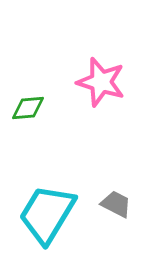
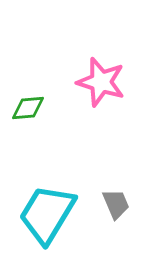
gray trapezoid: rotated 40 degrees clockwise
